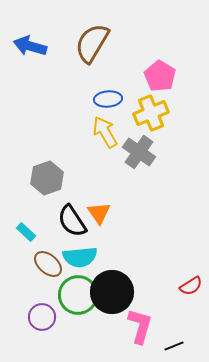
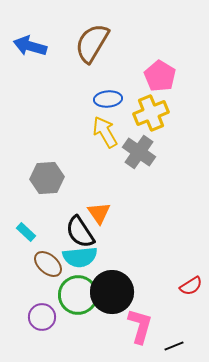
gray hexagon: rotated 16 degrees clockwise
black semicircle: moved 8 px right, 11 px down
